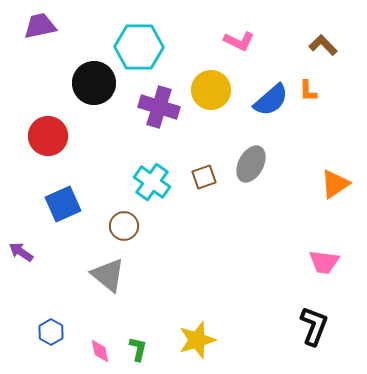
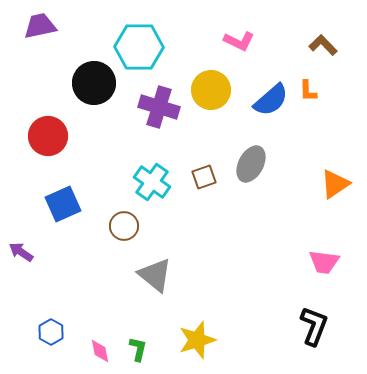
gray triangle: moved 47 px right
